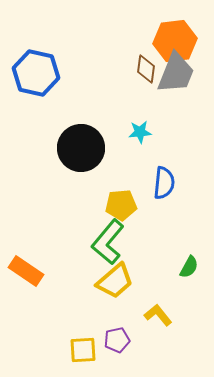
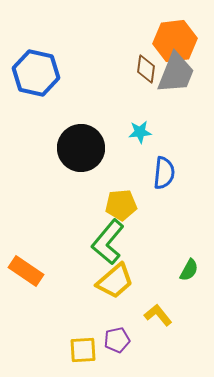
blue semicircle: moved 10 px up
green semicircle: moved 3 px down
